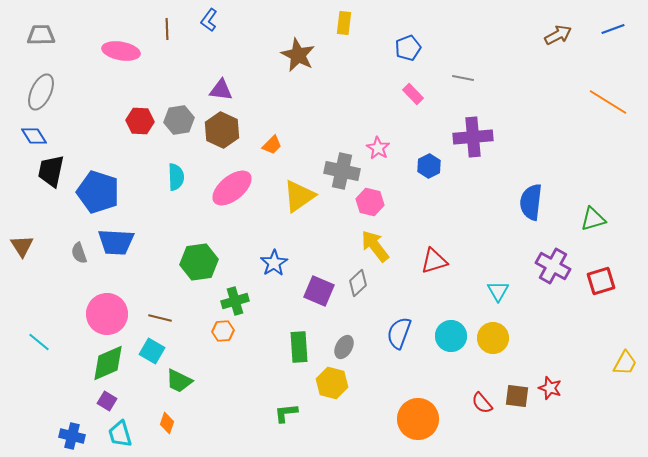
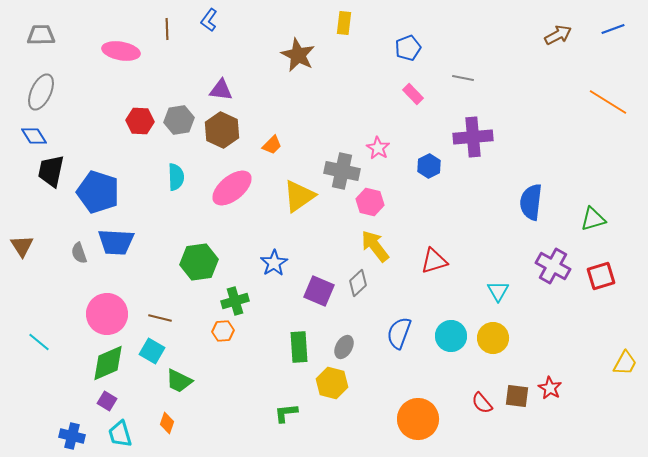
red square at (601, 281): moved 5 px up
red star at (550, 388): rotated 10 degrees clockwise
